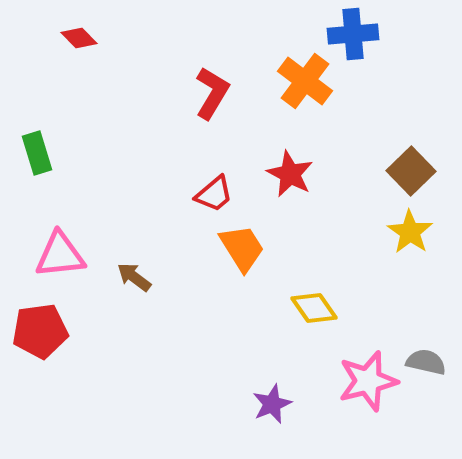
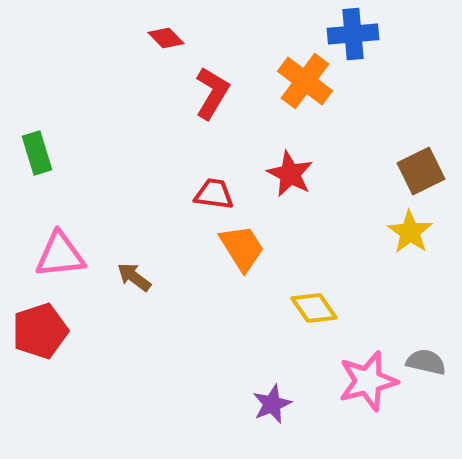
red diamond: moved 87 px right
brown square: moved 10 px right; rotated 18 degrees clockwise
red trapezoid: rotated 132 degrees counterclockwise
red pentagon: rotated 10 degrees counterclockwise
